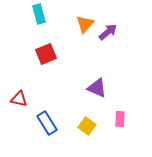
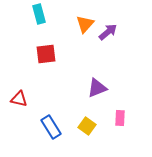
red square: rotated 15 degrees clockwise
purple triangle: rotated 45 degrees counterclockwise
pink rectangle: moved 1 px up
blue rectangle: moved 4 px right, 4 px down
